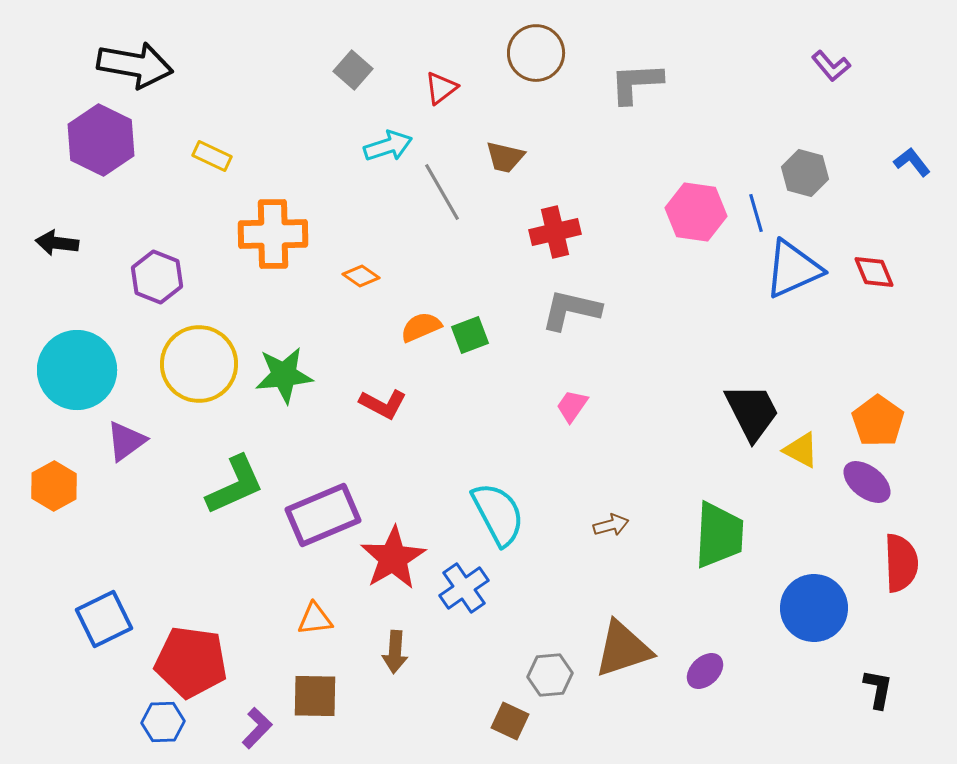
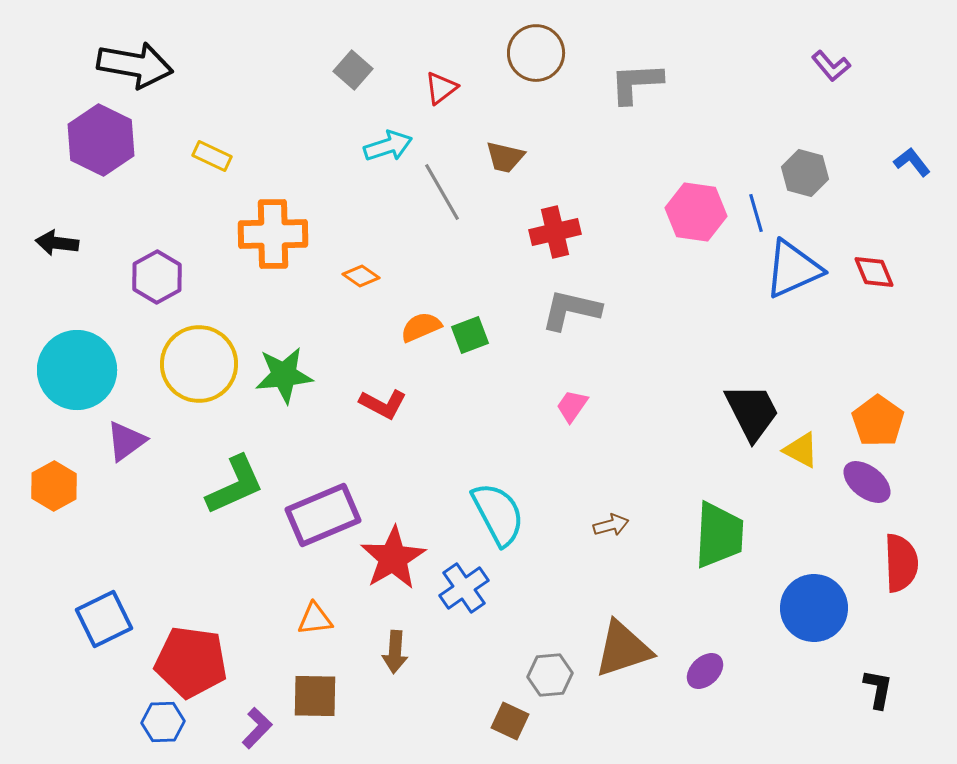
purple hexagon at (157, 277): rotated 9 degrees clockwise
